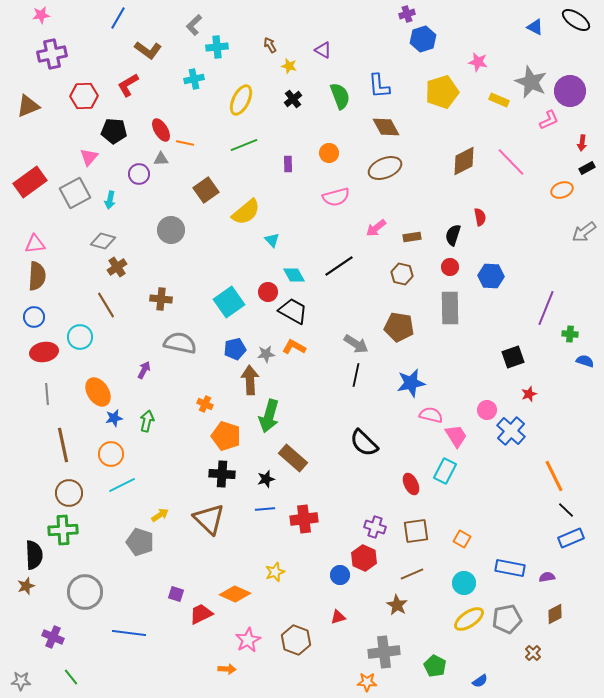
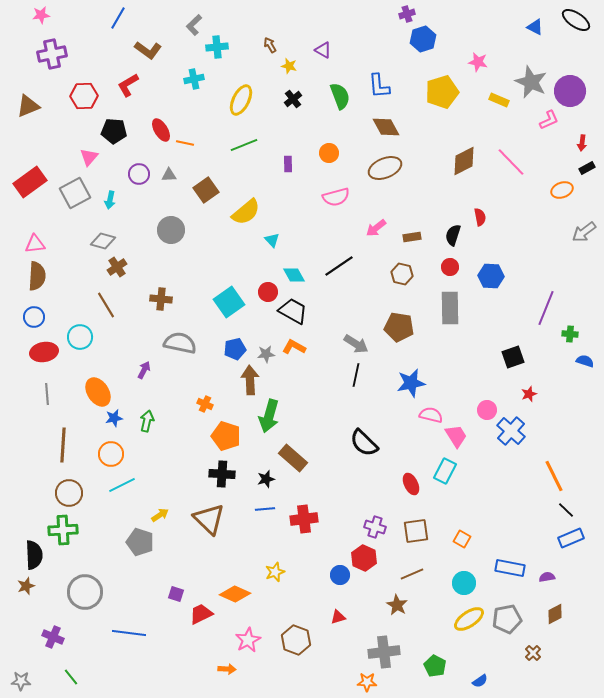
gray triangle at (161, 159): moved 8 px right, 16 px down
brown line at (63, 445): rotated 16 degrees clockwise
